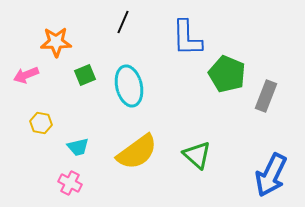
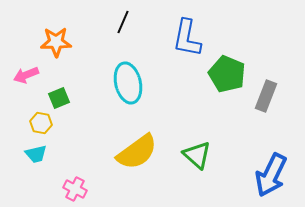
blue L-shape: rotated 12 degrees clockwise
green square: moved 26 px left, 23 px down
cyan ellipse: moved 1 px left, 3 px up
cyan trapezoid: moved 42 px left, 7 px down
pink cross: moved 5 px right, 6 px down
